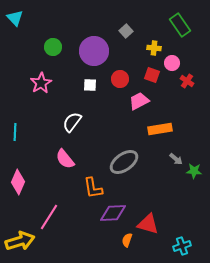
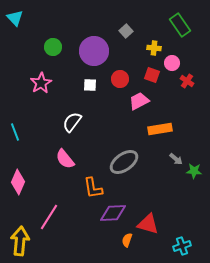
cyan line: rotated 24 degrees counterclockwise
yellow arrow: rotated 68 degrees counterclockwise
